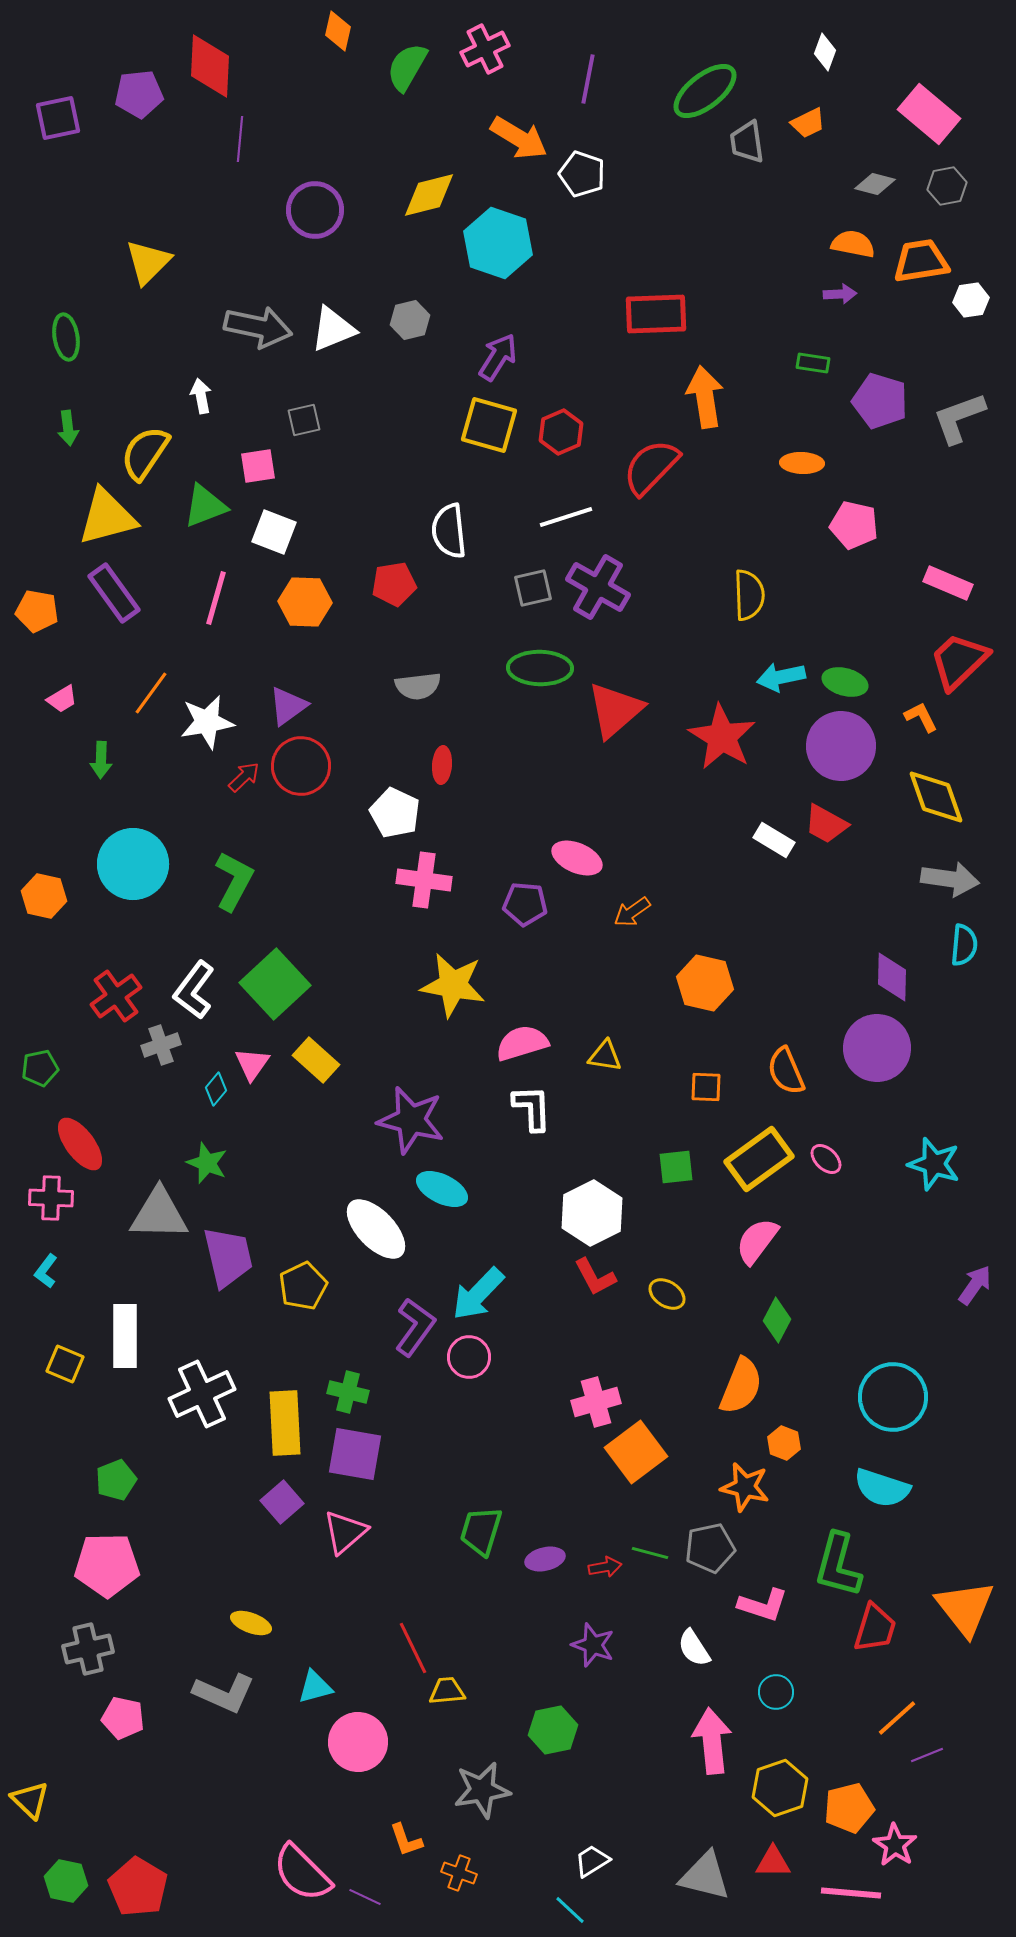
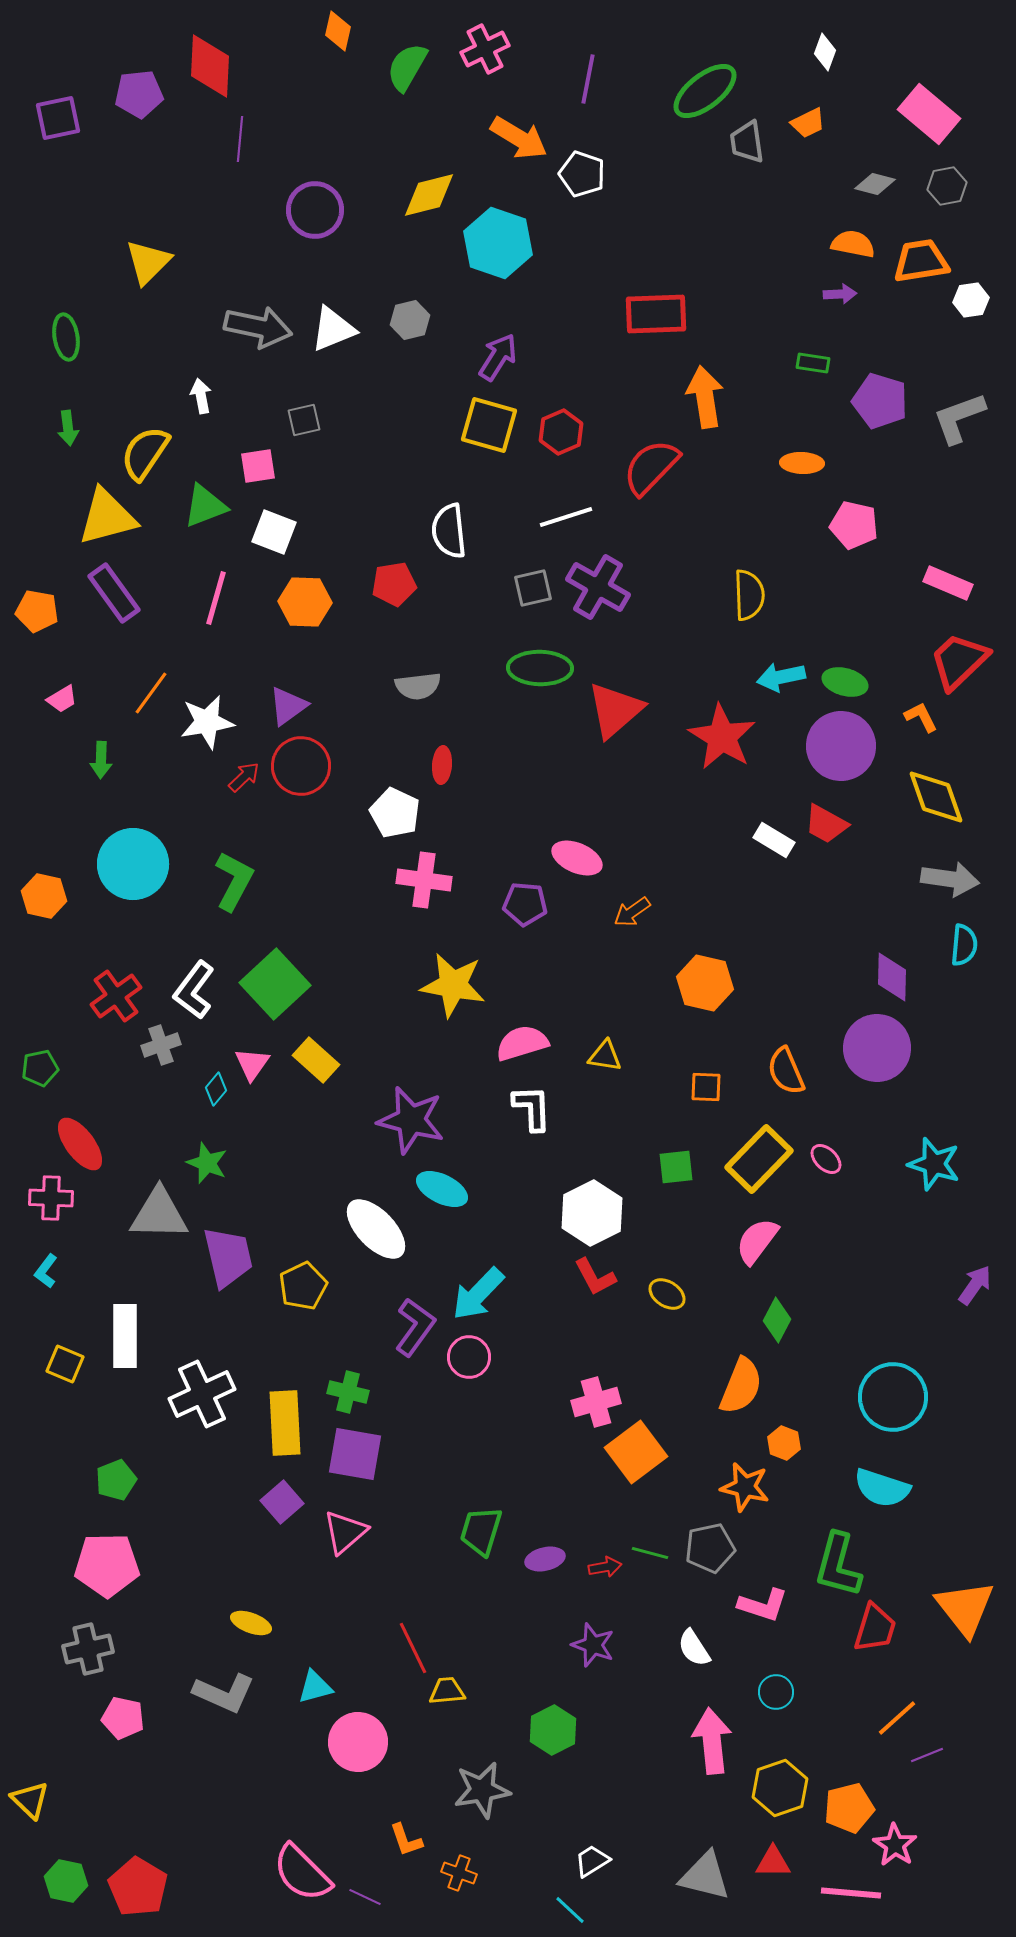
yellow rectangle at (759, 1159): rotated 10 degrees counterclockwise
green hexagon at (553, 1730): rotated 15 degrees counterclockwise
